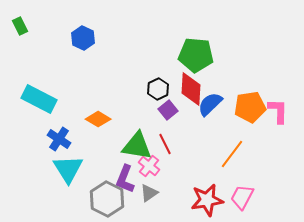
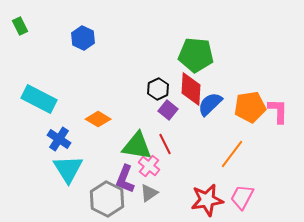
purple square: rotated 12 degrees counterclockwise
